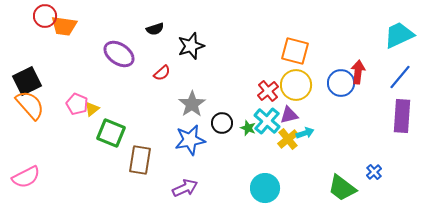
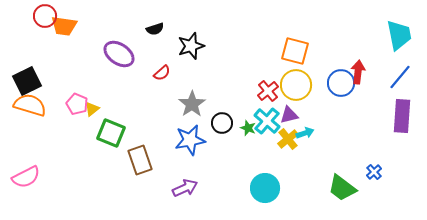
cyan trapezoid: rotated 104 degrees clockwise
orange semicircle: rotated 32 degrees counterclockwise
brown rectangle: rotated 28 degrees counterclockwise
